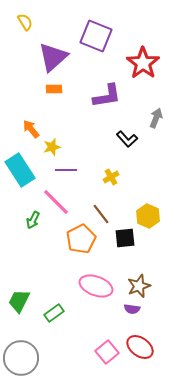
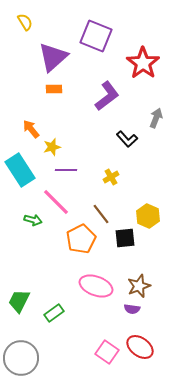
purple L-shape: rotated 28 degrees counterclockwise
green arrow: rotated 102 degrees counterclockwise
pink square: rotated 15 degrees counterclockwise
